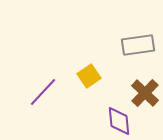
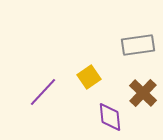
yellow square: moved 1 px down
brown cross: moved 2 px left
purple diamond: moved 9 px left, 4 px up
